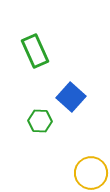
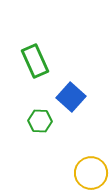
green rectangle: moved 10 px down
